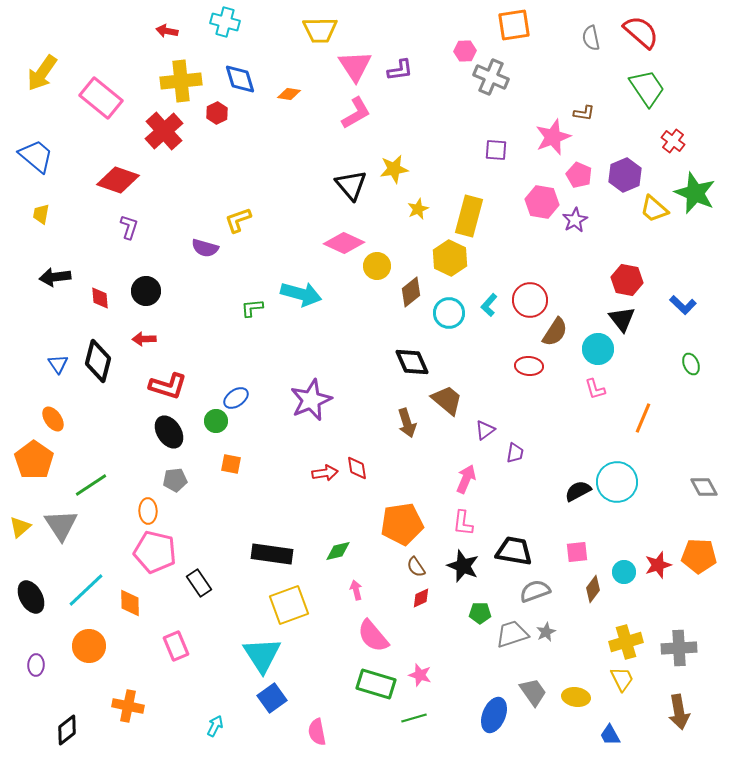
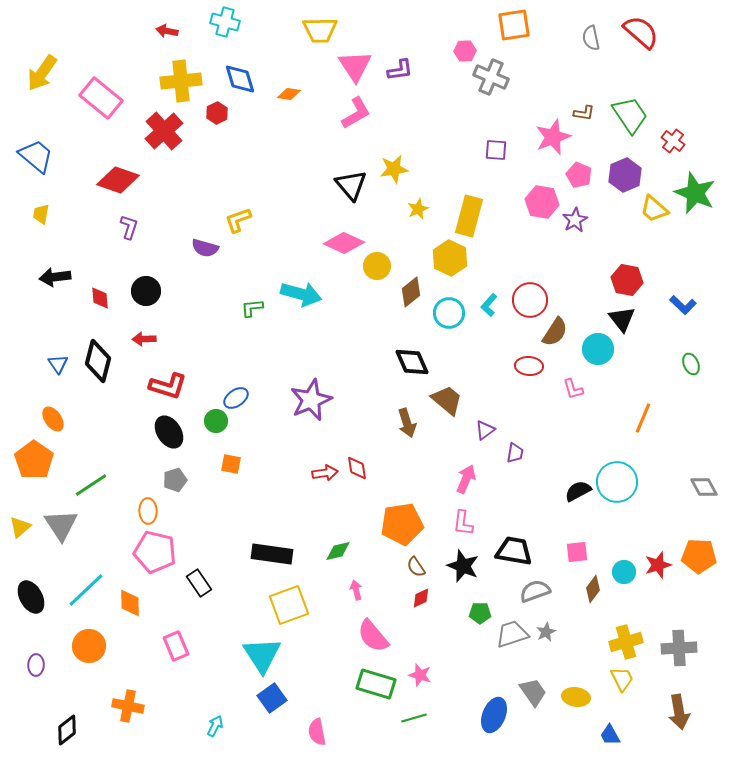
green trapezoid at (647, 88): moved 17 px left, 27 px down
pink L-shape at (595, 389): moved 22 px left
gray pentagon at (175, 480): rotated 10 degrees counterclockwise
